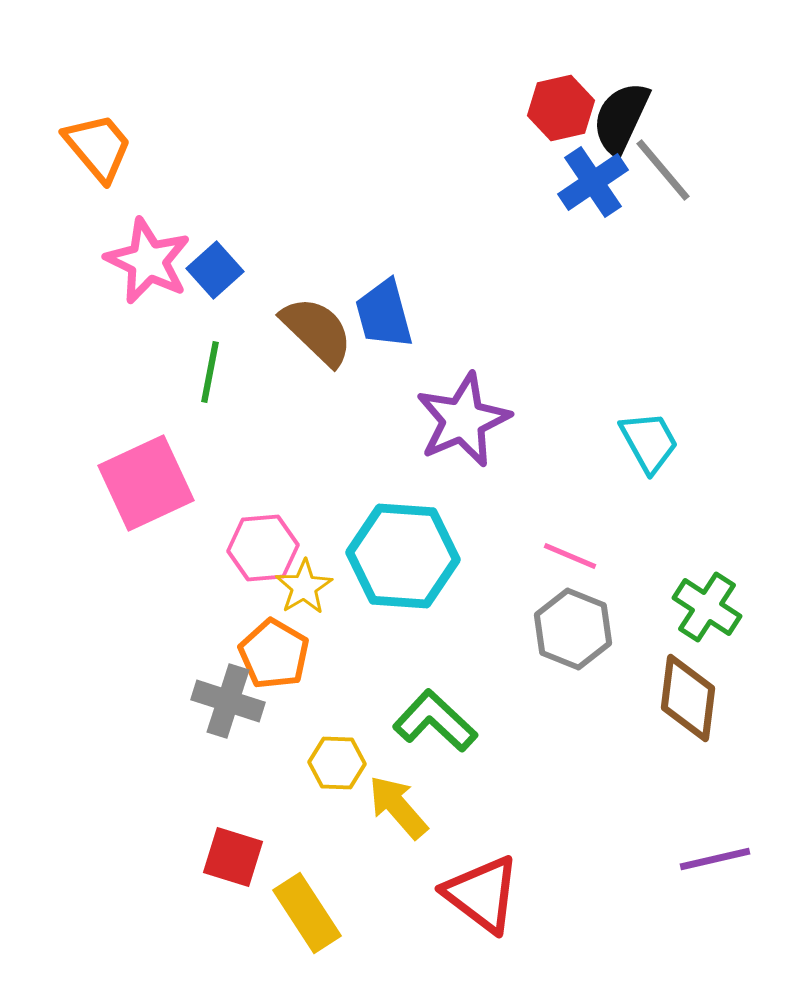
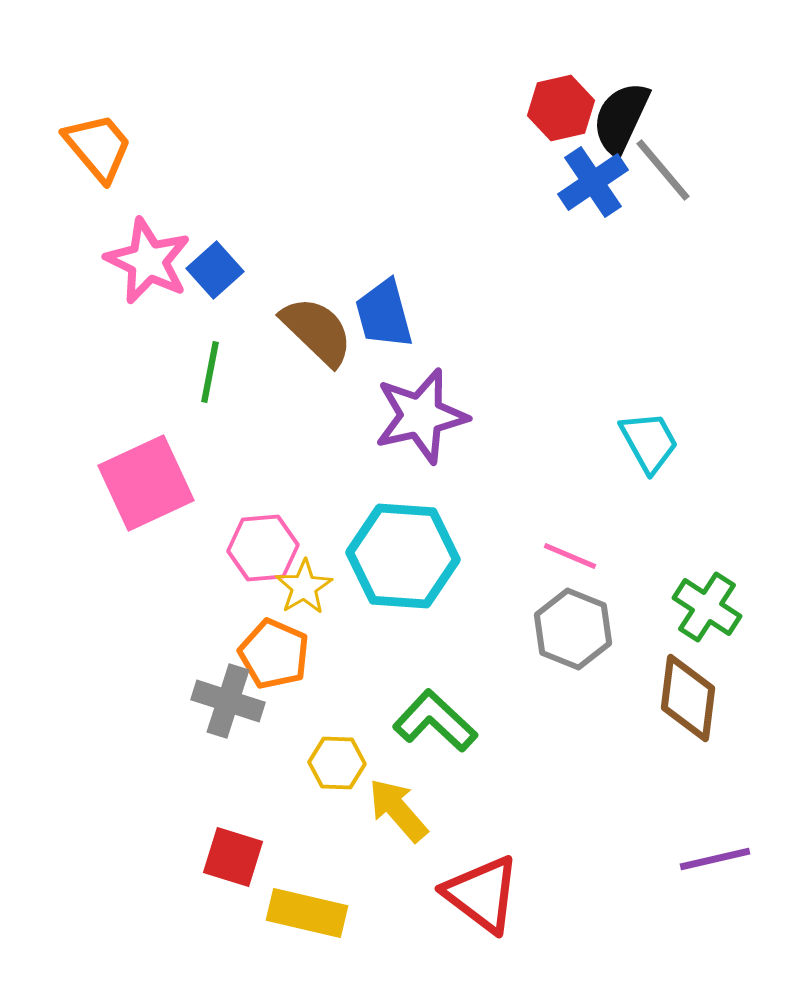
purple star: moved 42 px left, 4 px up; rotated 10 degrees clockwise
orange pentagon: rotated 6 degrees counterclockwise
yellow arrow: moved 3 px down
yellow rectangle: rotated 44 degrees counterclockwise
